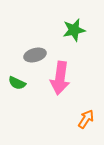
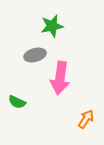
green star: moved 22 px left, 4 px up
green semicircle: moved 19 px down
